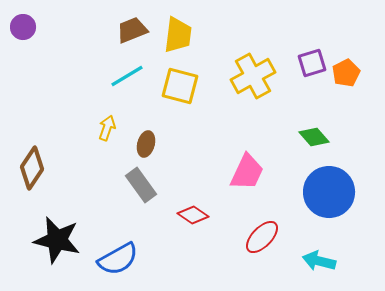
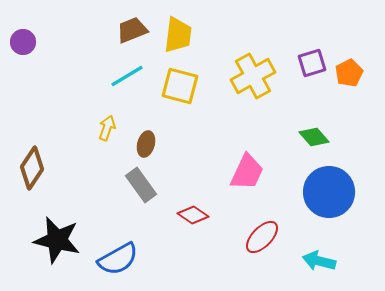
purple circle: moved 15 px down
orange pentagon: moved 3 px right
